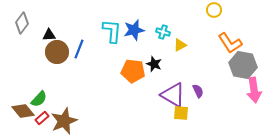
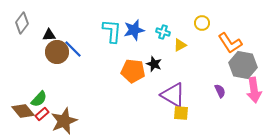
yellow circle: moved 12 px left, 13 px down
blue line: moved 6 px left; rotated 66 degrees counterclockwise
purple semicircle: moved 22 px right
red rectangle: moved 4 px up
